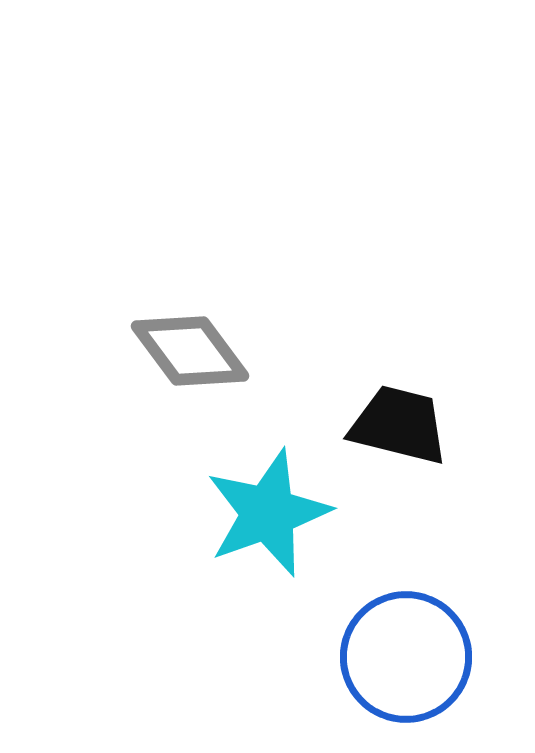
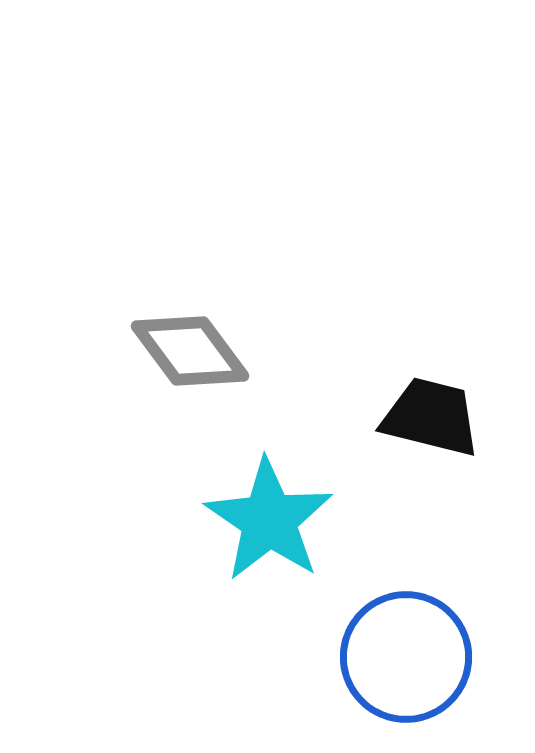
black trapezoid: moved 32 px right, 8 px up
cyan star: moved 1 px right, 7 px down; rotated 18 degrees counterclockwise
